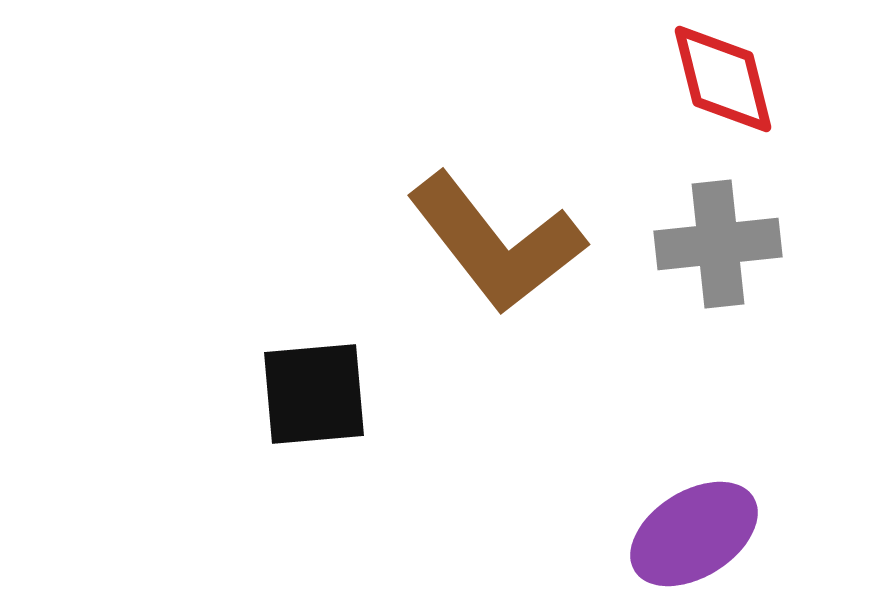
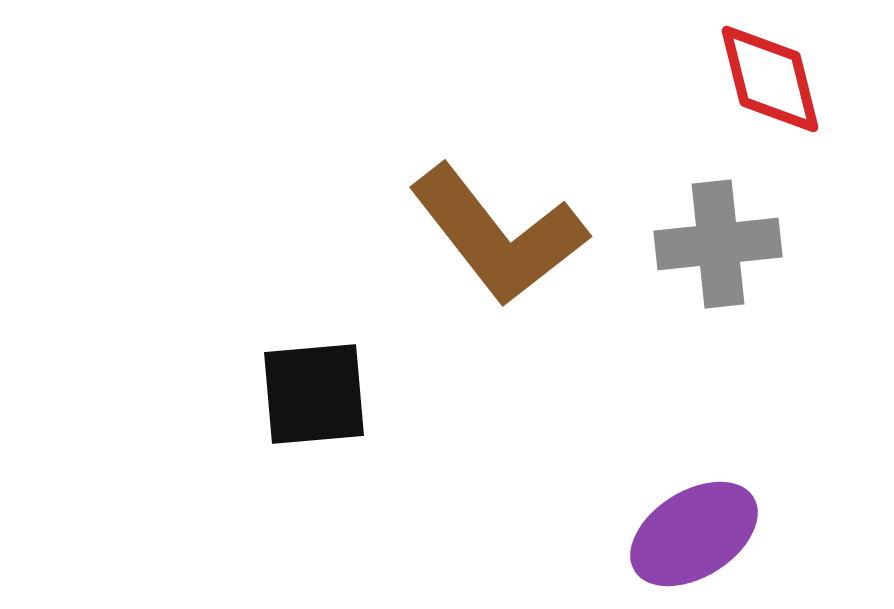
red diamond: moved 47 px right
brown L-shape: moved 2 px right, 8 px up
